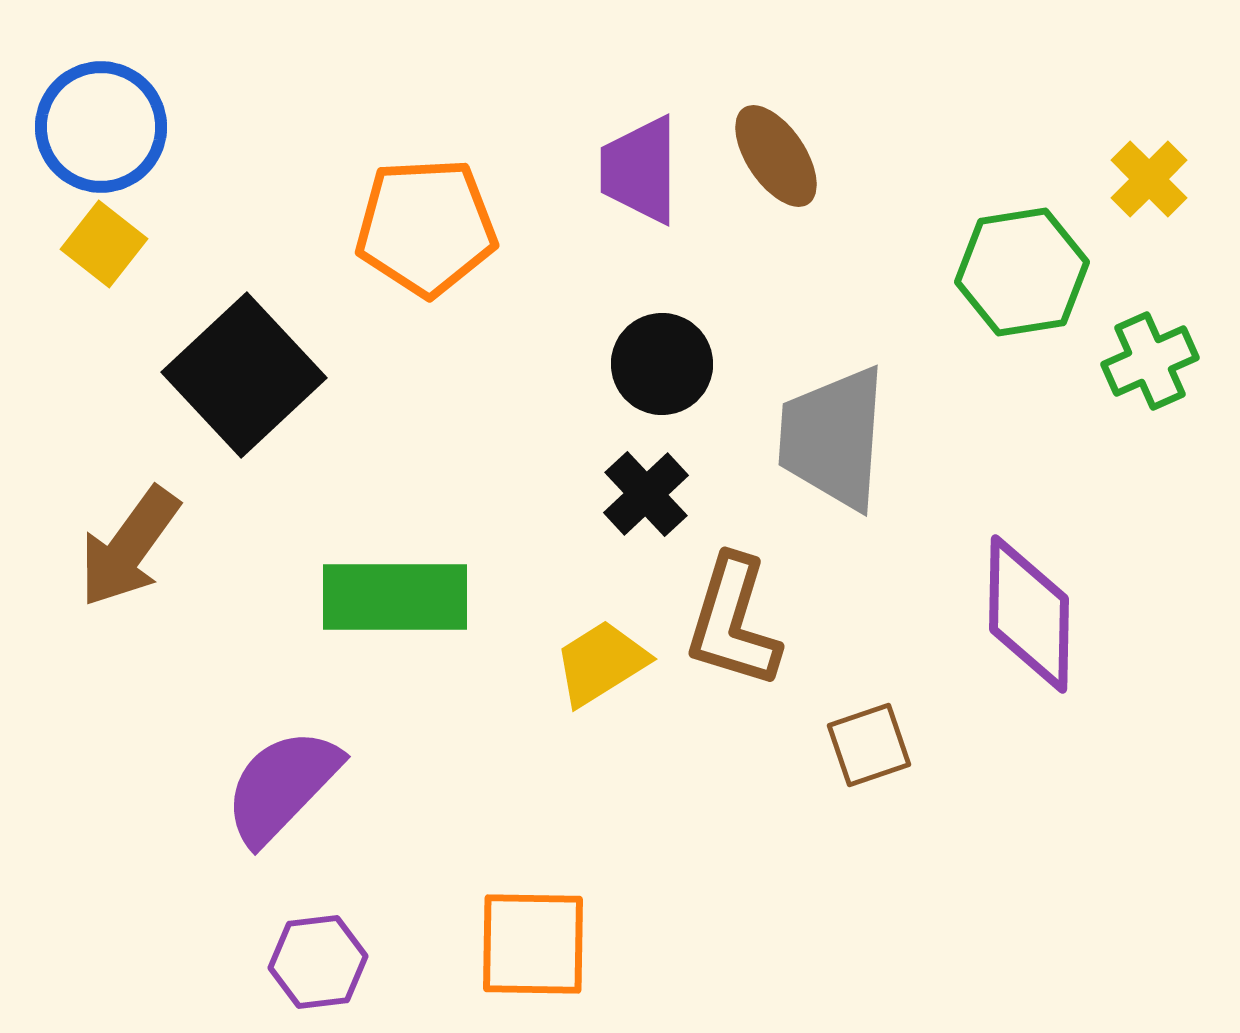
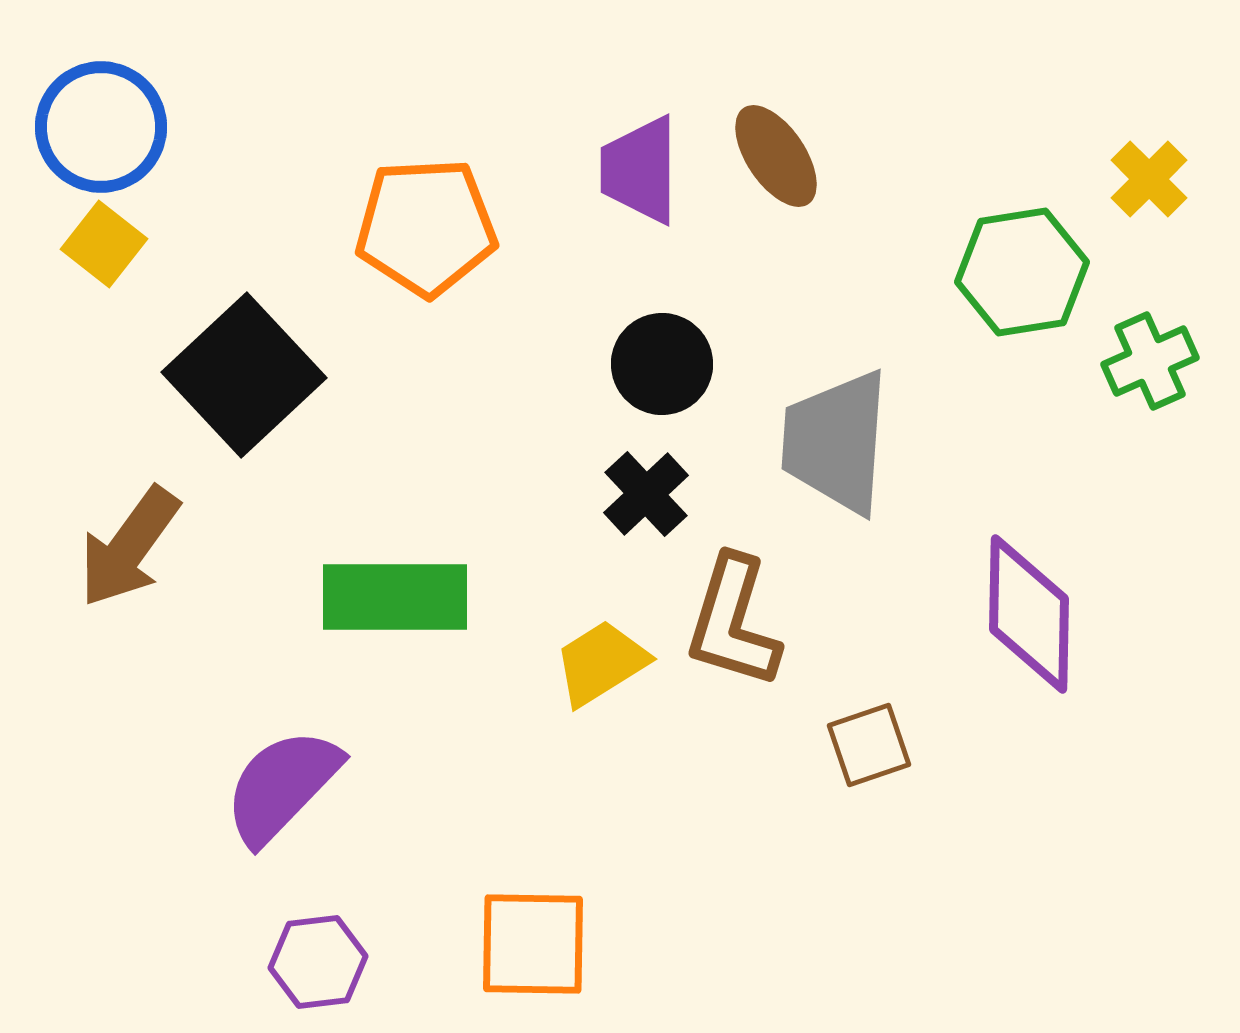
gray trapezoid: moved 3 px right, 4 px down
